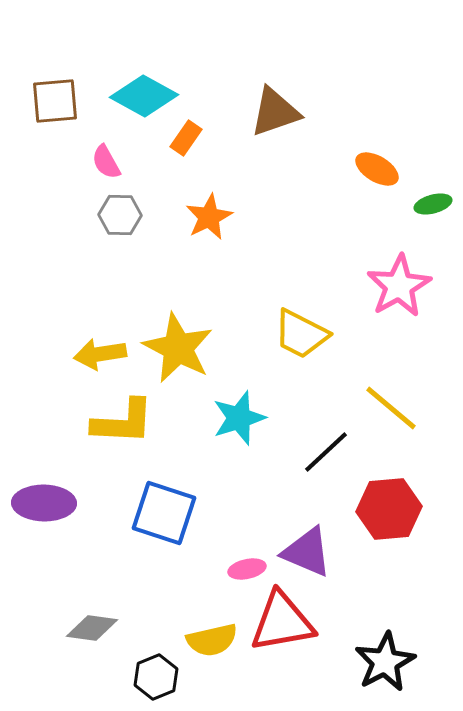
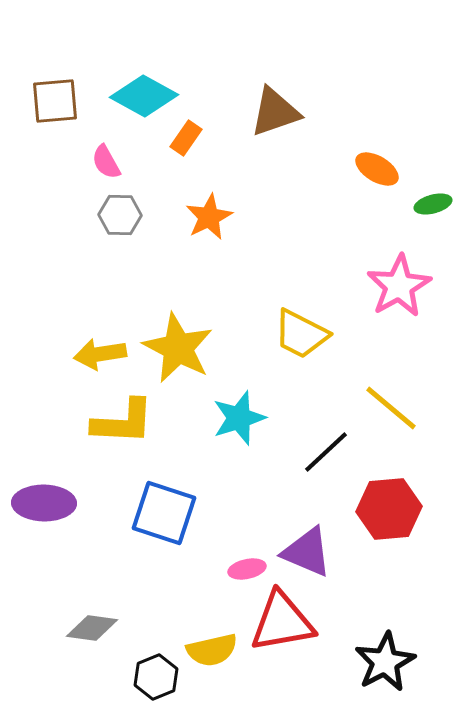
yellow semicircle: moved 10 px down
